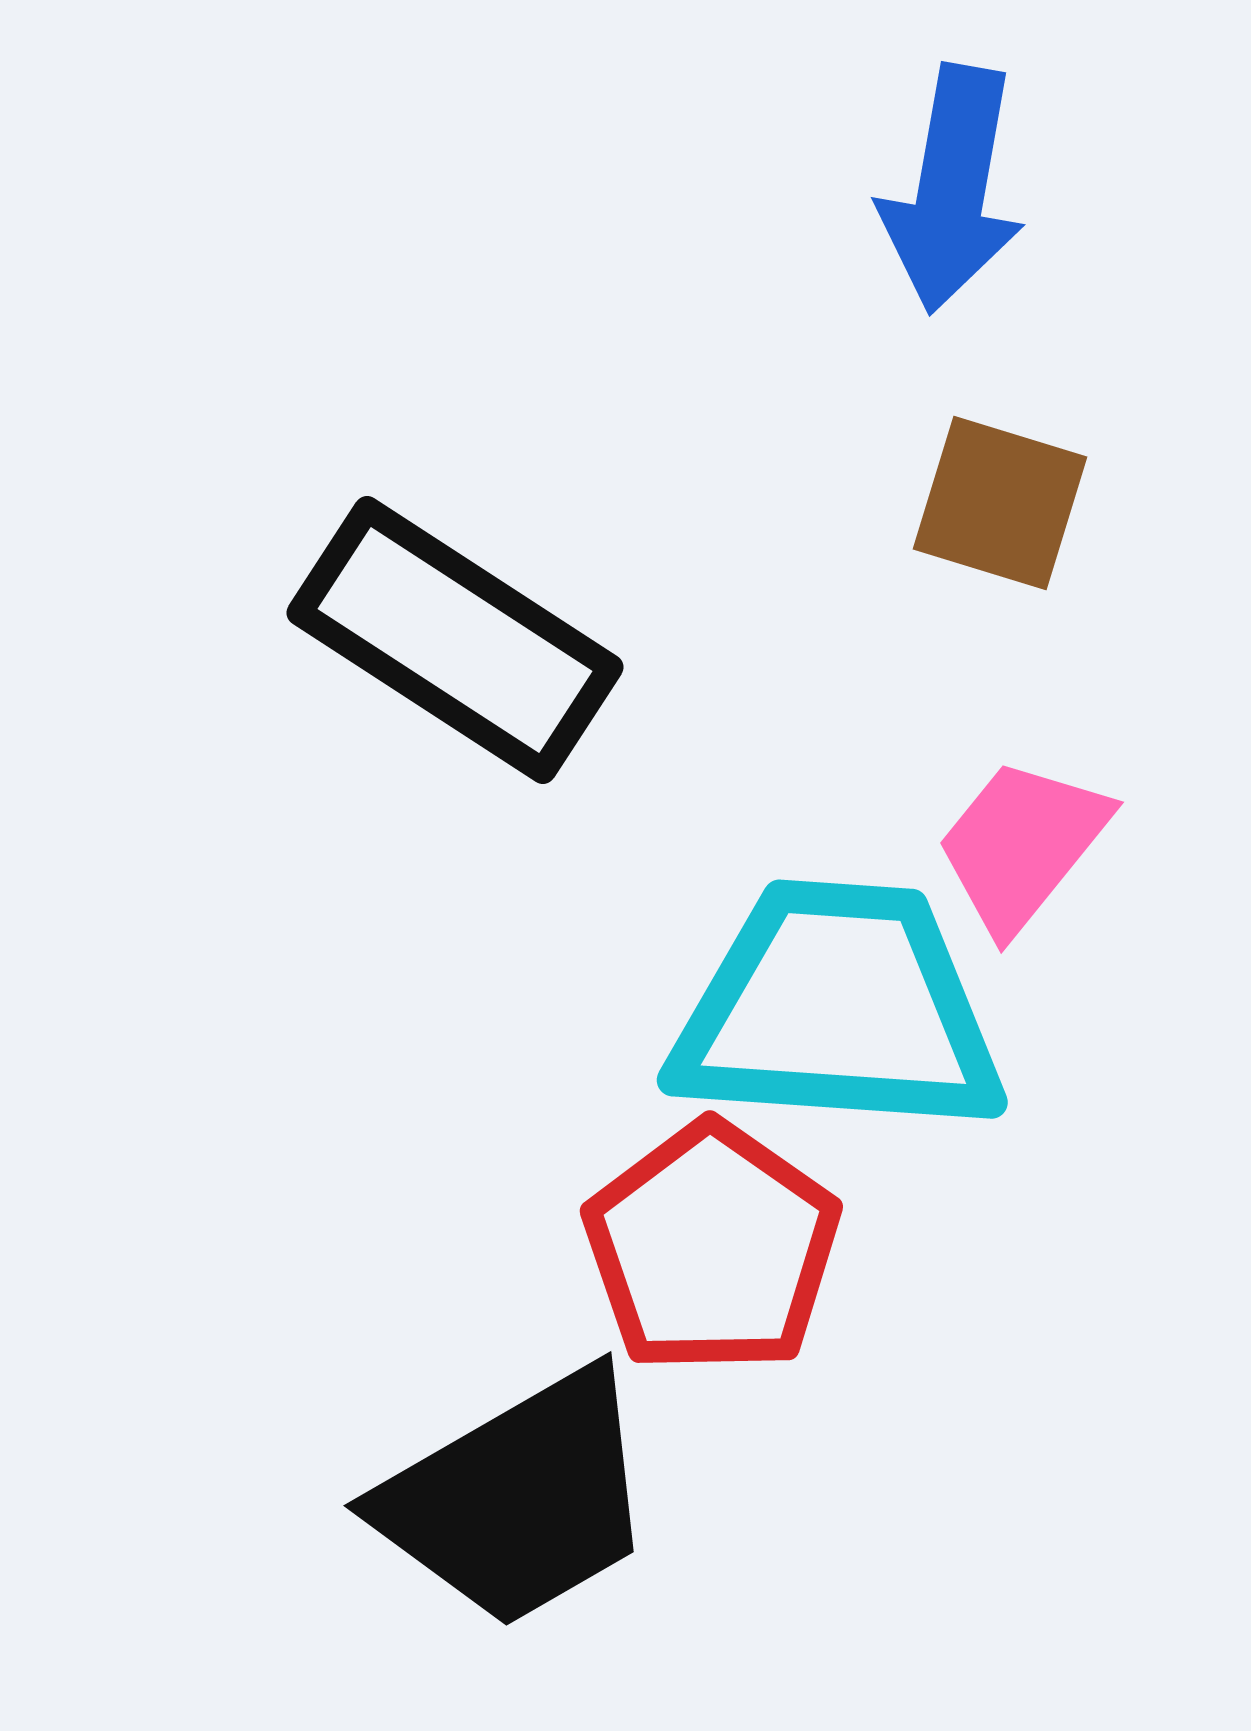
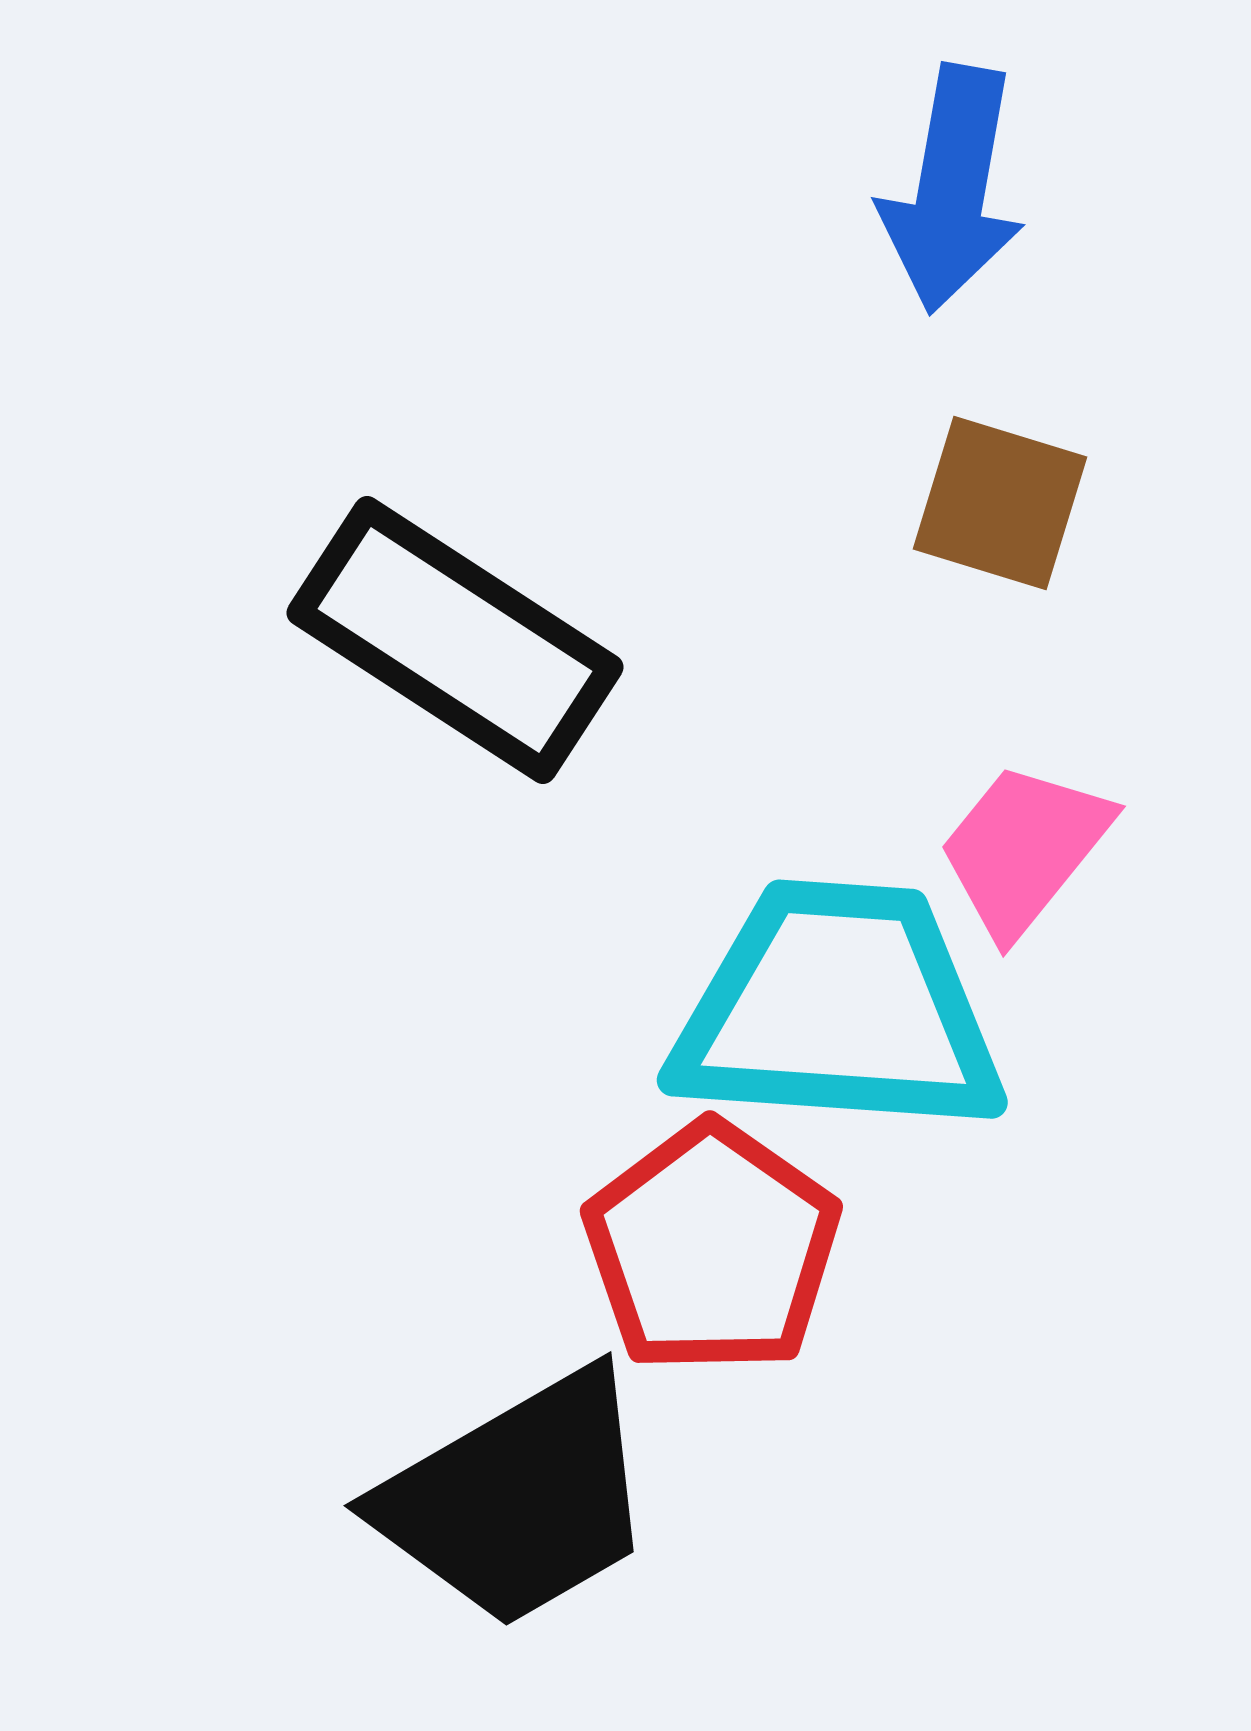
pink trapezoid: moved 2 px right, 4 px down
